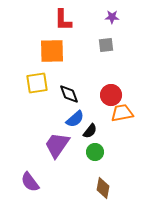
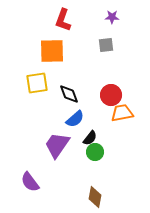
red L-shape: rotated 20 degrees clockwise
black semicircle: moved 7 px down
brown diamond: moved 8 px left, 9 px down
